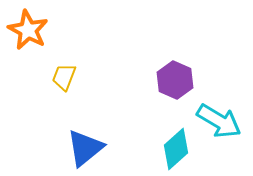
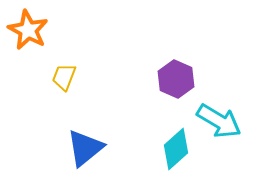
purple hexagon: moved 1 px right, 1 px up
